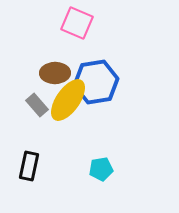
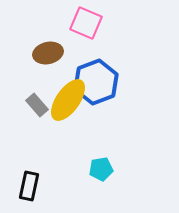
pink square: moved 9 px right
brown ellipse: moved 7 px left, 20 px up; rotated 12 degrees counterclockwise
blue hexagon: rotated 12 degrees counterclockwise
black rectangle: moved 20 px down
